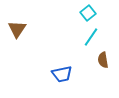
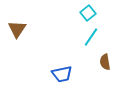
brown semicircle: moved 2 px right, 2 px down
